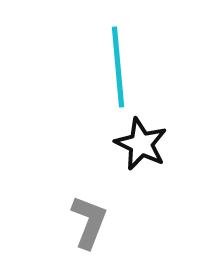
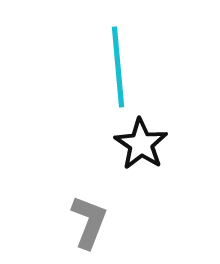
black star: rotated 8 degrees clockwise
